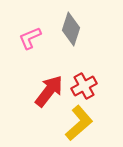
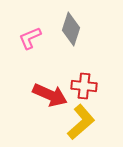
red cross: rotated 35 degrees clockwise
red arrow: moved 1 px right, 4 px down; rotated 76 degrees clockwise
yellow L-shape: moved 2 px right, 1 px up
